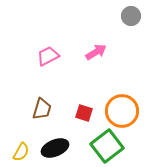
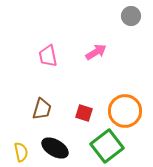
pink trapezoid: rotated 75 degrees counterclockwise
orange circle: moved 3 px right
black ellipse: rotated 52 degrees clockwise
yellow semicircle: rotated 42 degrees counterclockwise
